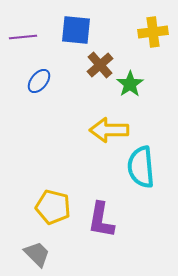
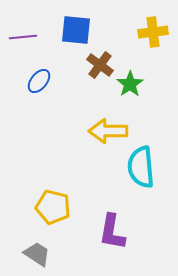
brown cross: rotated 12 degrees counterclockwise
yellow arrow: moved 1 px left, 1 px down
purple L-shape: moved 11 px right, 12 px down
gray trapezoid: rotated 12 degrees counterclockwise
